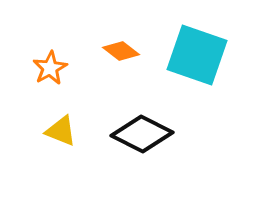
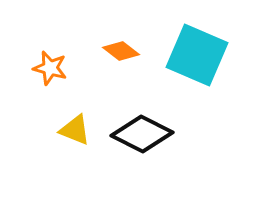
cyan square: rotated 4 degrees clockwise
orange star: rotated 28 degrees counterclockwise
yellow triangle: moved 14 px right, 1 px up
